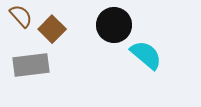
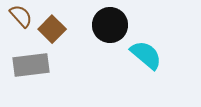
black circle: moved 4 px left
